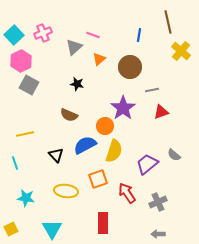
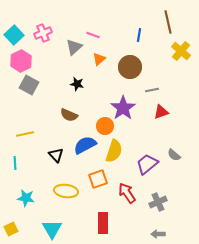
cyan line: rotated 16 degrees clockwise
